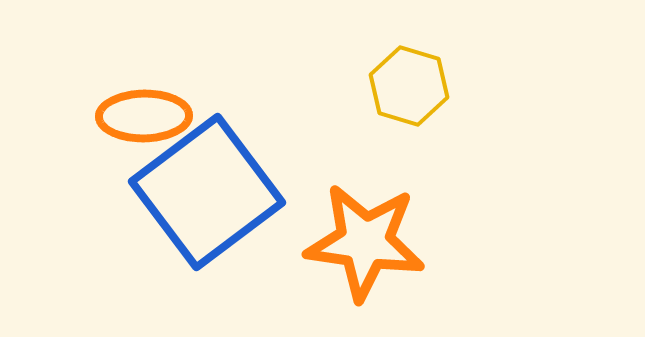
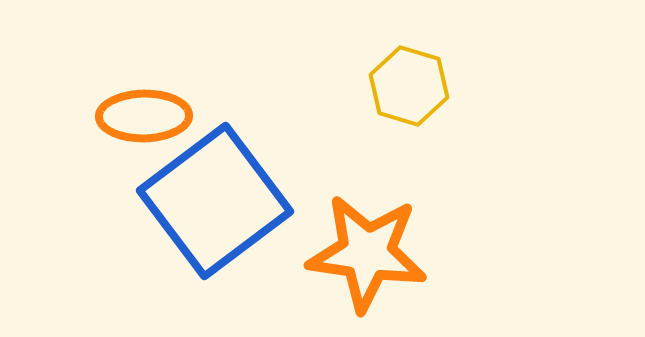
blue square: moved 8 px right, 9 px down
orange star: moved 2 px right, 11 px down
